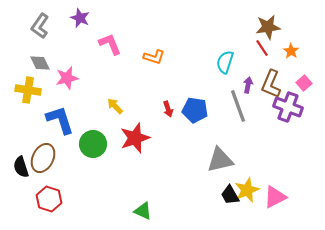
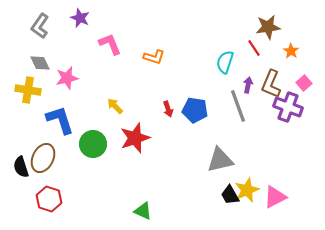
red line: moved 8 px left
